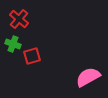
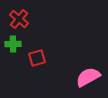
green cross: rotated 21 degrees counterclockwise
red square: moved 5 px right, 2 px down
